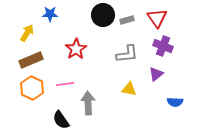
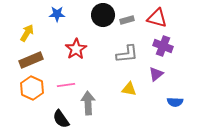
blue star: moved 7 px right
red triangle: rotated 40 degrees counterclockwise
pink line: moved 1 px right, 1 px down
black semicircle: moved 1 px up
